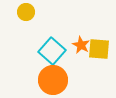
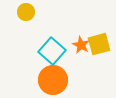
yellow square: moved 5 px up; rotated 20 degrees counterclockwise
